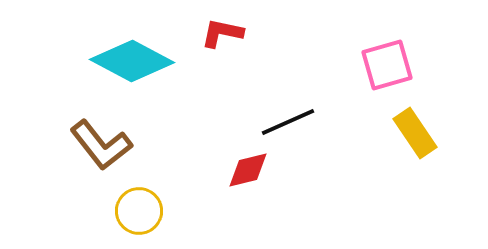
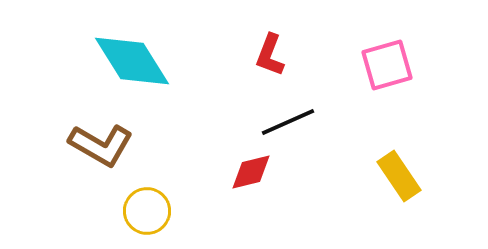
red L-shape: moved 48 px right, 22 px down; rotated 81 degrees counterclockwise
cyan diamond: rotated 30 degrees clockwise
yellow rectangle: moved 16 px left, 43 px down
brown L-shape: rotated 22 degrees counterclockwise
red diamond: moved 3 px right, 2 px down
yellow circle: moved 8 px right
